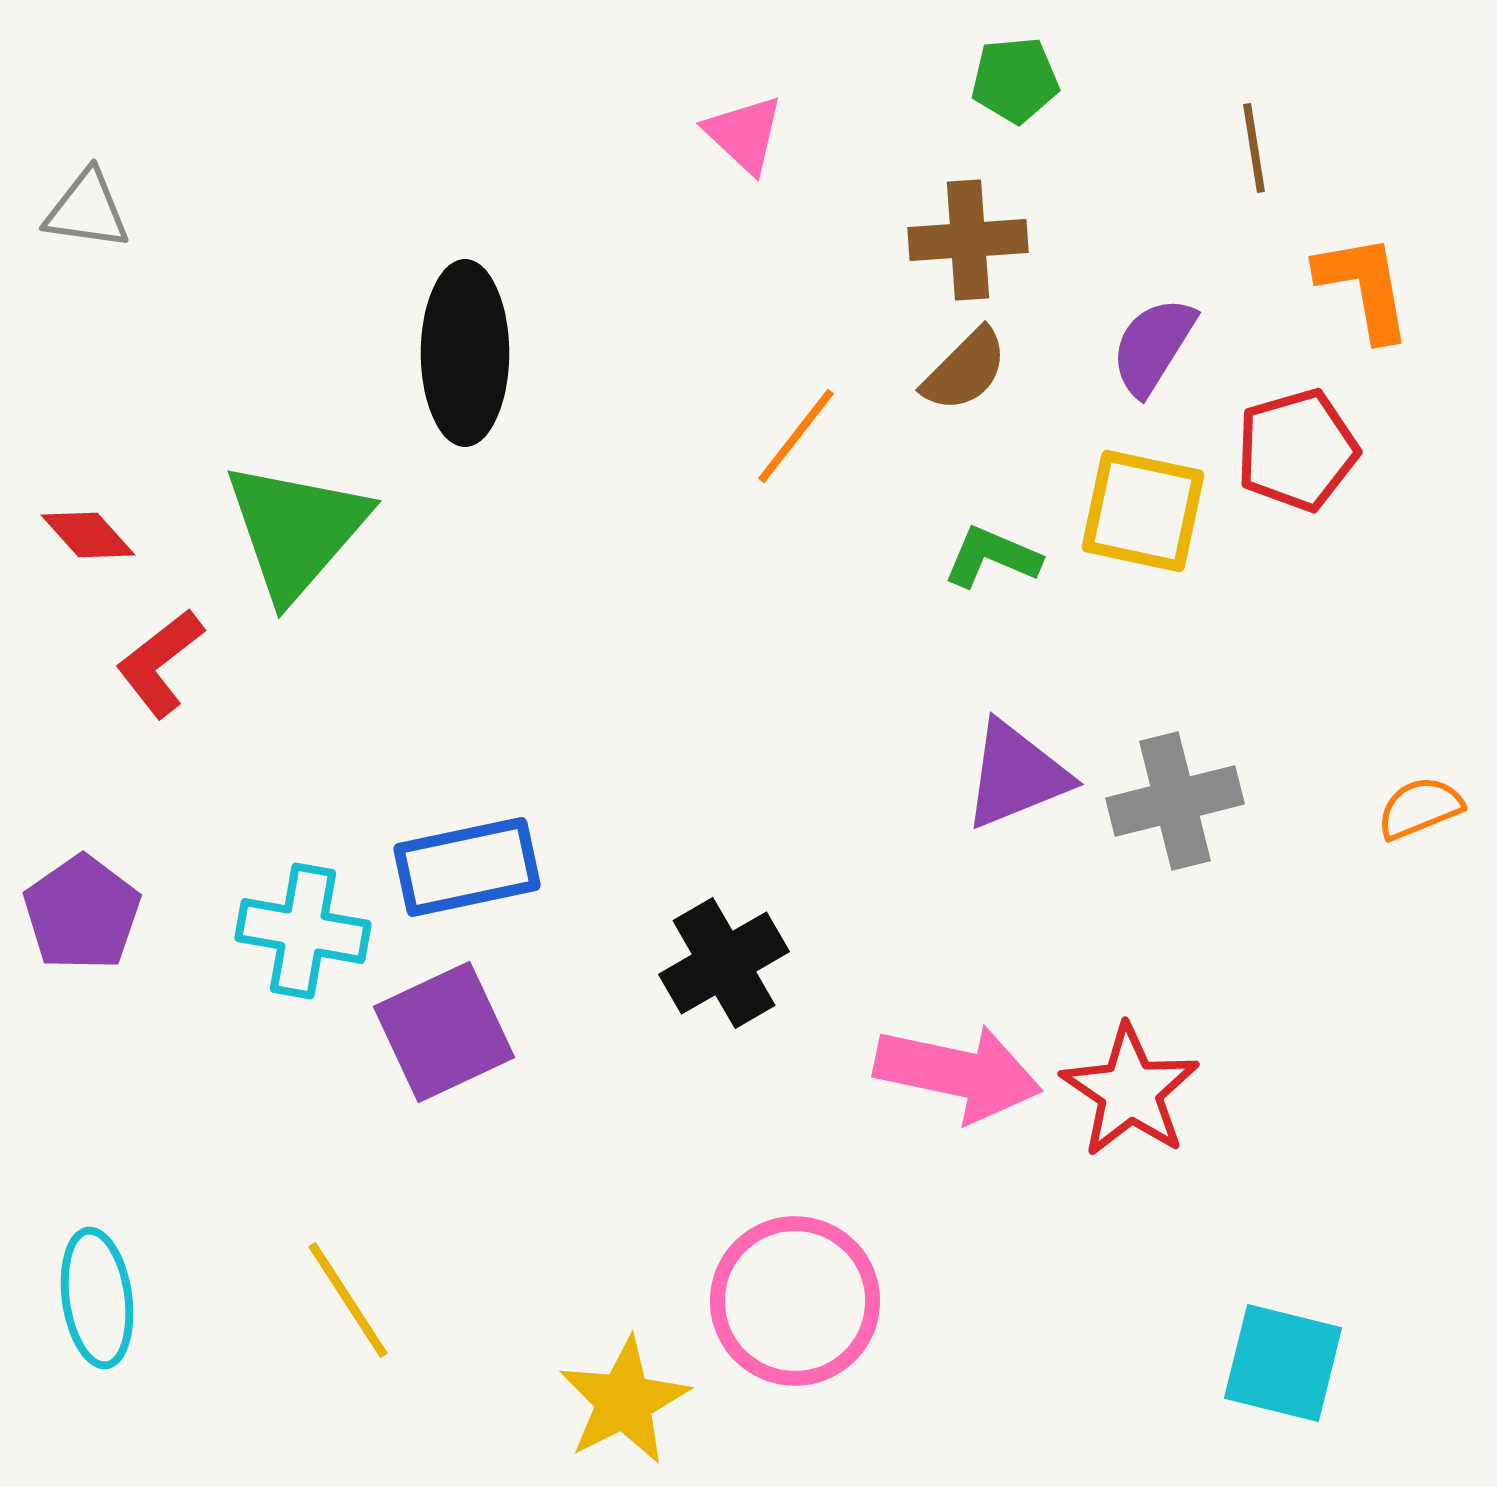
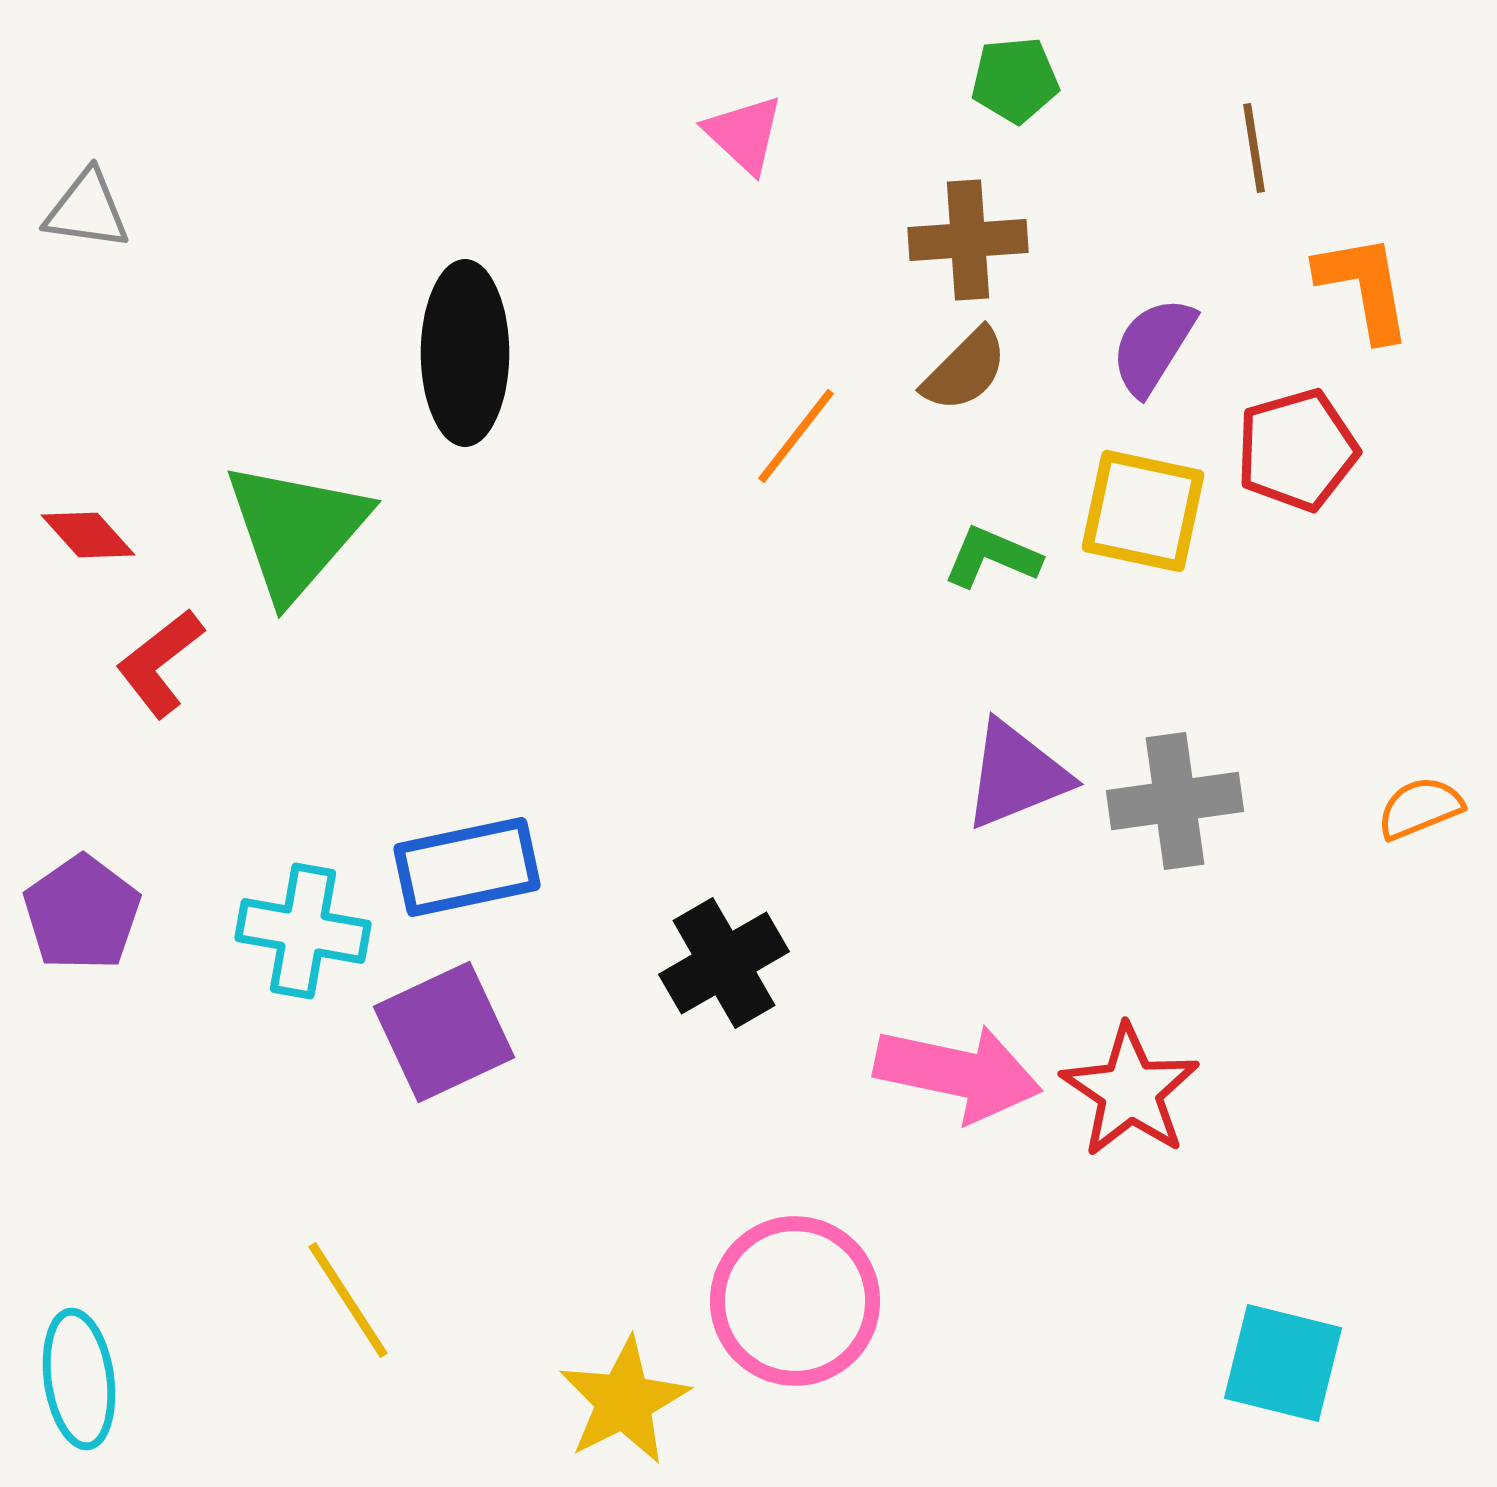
gray cross: rotated 6 degrees clockwise
cyan ellipse: moved 18 px left, 81 px down
